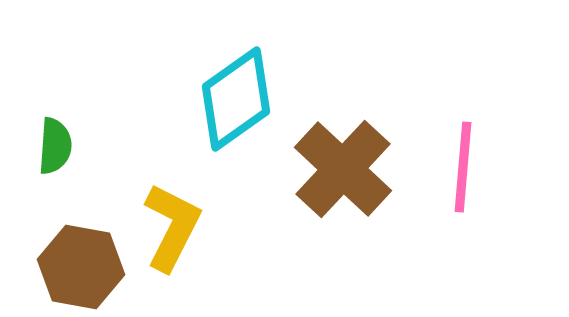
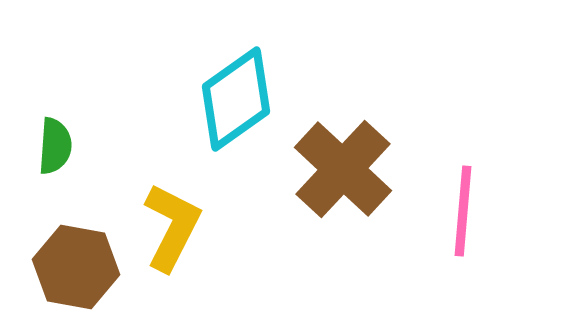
pink line: moved 44 px down
brown hexagon: moved 5 px left
